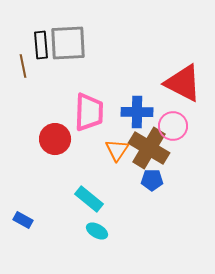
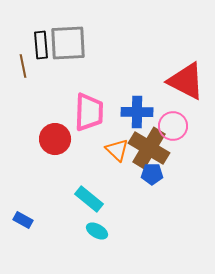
red triangle: moved 3 px right, 2 px up
orange triangle: rotated 20 degrees counterclockwise
blue pentagon: moved 6 px up
